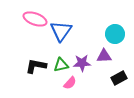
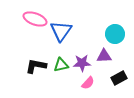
pink semicircle: moved 18 px right
